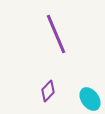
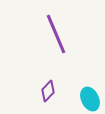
cyan ellipse: rotated 10 degrees clockwise
